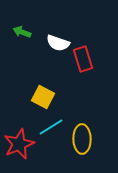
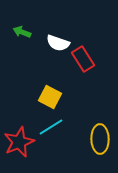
red rectangle: rotated 15 degrees counterclockwise
yellow square: moved 7 px right
yellow ellipse: moved 18 px right
red star: moved 2 px up
